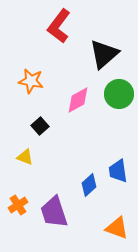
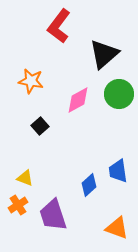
yellow triangle: moved 21 px down
purple trapezoid: moved 1 px left, 3 px down
